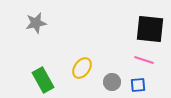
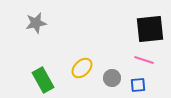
black square: rotated 12 degrees counterclockwise
yellow ellipse: rotated 10 degrees clockwise
gray circle: moved 4 px up
